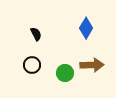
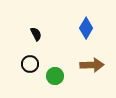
black circle: moved 2 px left, 1 px up
green circle: moved 10 px left, 3 px down
